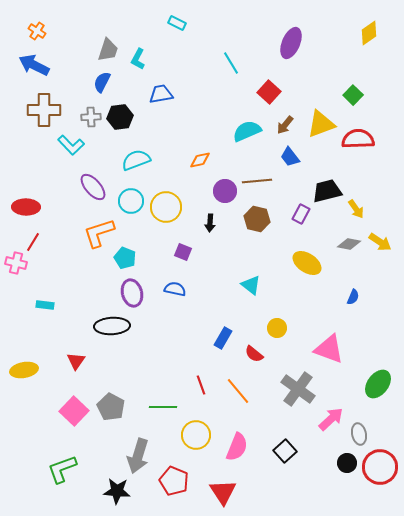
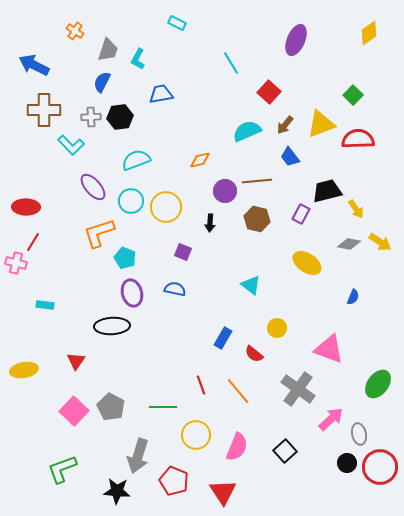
orange cross at (37, 31): moved 38 px right
purple ellipse at (291, 43): moved 5 px right, 3 px up
